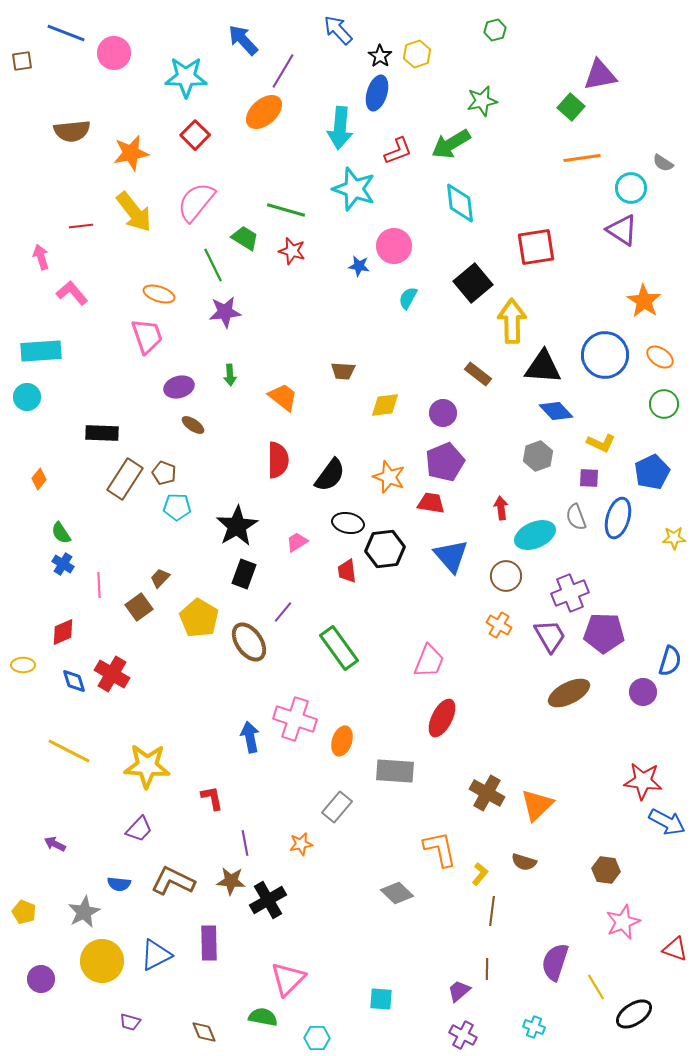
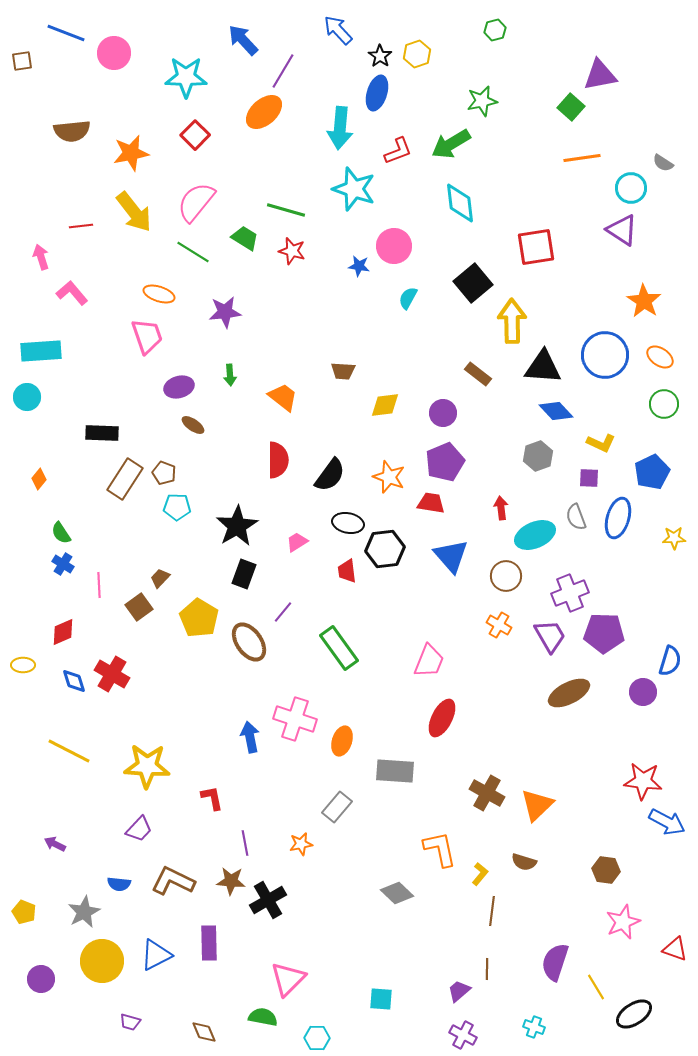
green line at (213, 265): moved 20 px left, 13 px up; rotated 32 degrees counterclockwise
